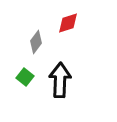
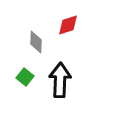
red diamond: moved 2 px down
gray diamond: rotated 35 degrees counterclockwise
